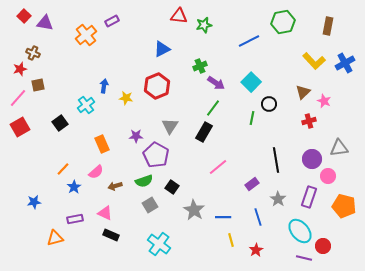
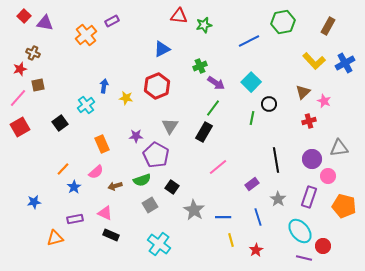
brown rectangle at (328, 26): rotated 18 degrees clockwise
green semicircle at (144, 181): moved 2 px left, 1 px up
